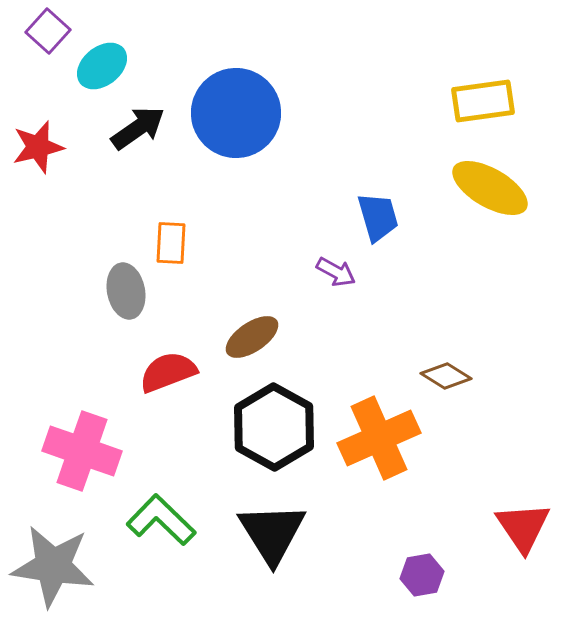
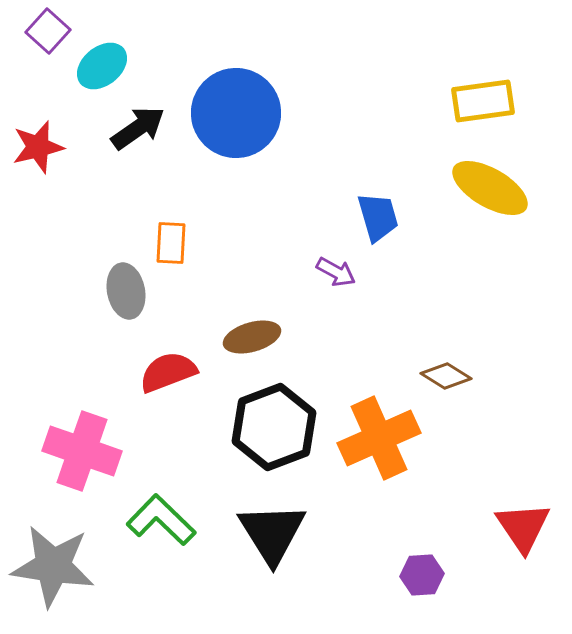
brown ellipse: rotated 18 degrees clockwise
black hexagon: rotated 10 degrees clockwise
purple hexagon: rotated 6 degrees clockwise
